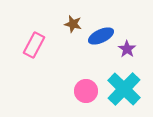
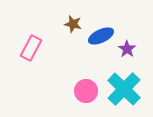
pink rectangle: moved 3 px left, 3 px down
